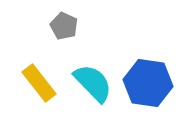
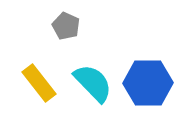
gray pentagon: moved 2 px right
blue hexagon: rotated 9 degrees counterclockwise
